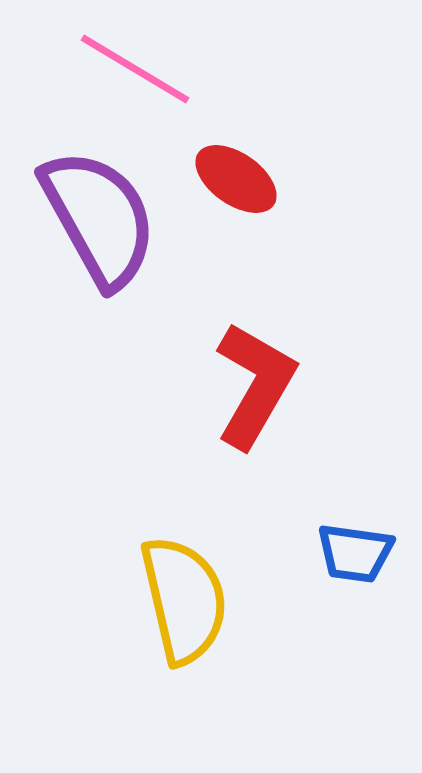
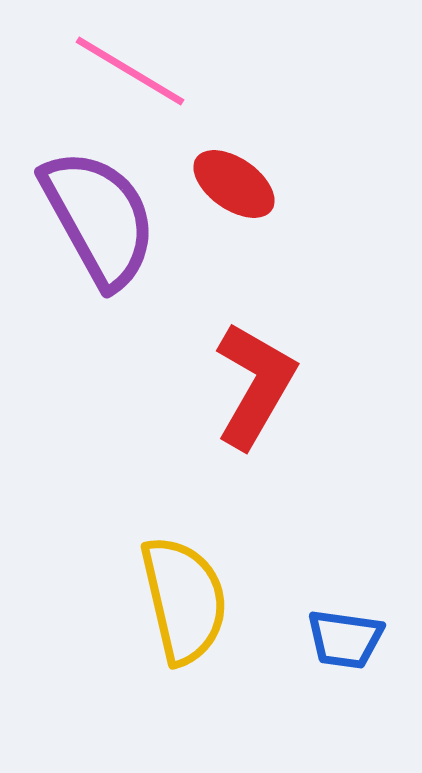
pink line: moved 5 px left, 2 px down
red ellipse: moved 2 px left, 5 px down
blue trapezoid: moved 10 px left, 86 px down
